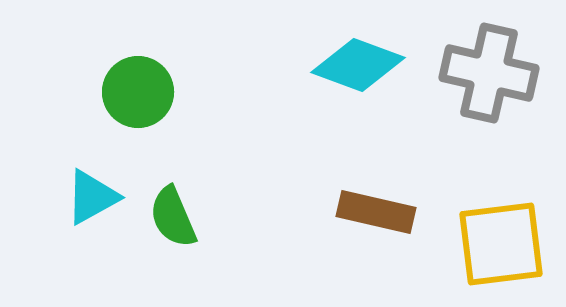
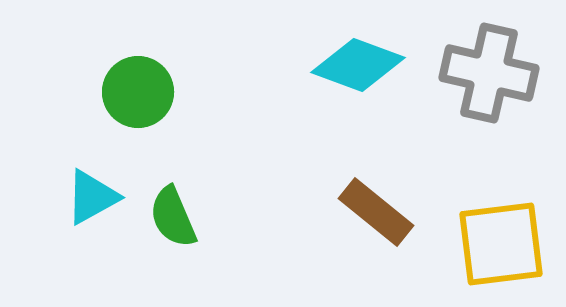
brown rectangle: rotated 26 degrees clockwise
